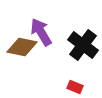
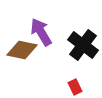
brown diamond: moved 3 px down
red rectangle: rotated 42 degrees clockwise
